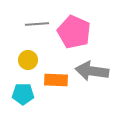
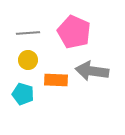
gray line: moved 9 px left, 9 px down
cyan pentagon: rotated 15 degrees clockwise
